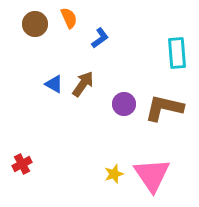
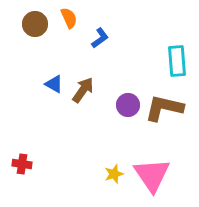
cyan rectangle: moved 8 px down
brown arrow: moved 6 px down
purple circle: moved 4 px right, 1 px down
red cross: rotated 36 degrees clockwise
